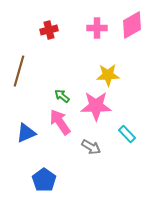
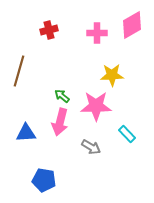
pink cross: moved 5 px down
yellow star: moved 4 px right
pink arrow: rotated 132 degrees counterclockwise
blue triangle: rotated 20 degrees clockwise
blue pentagon: rotated 25 degrees counterclockwise
